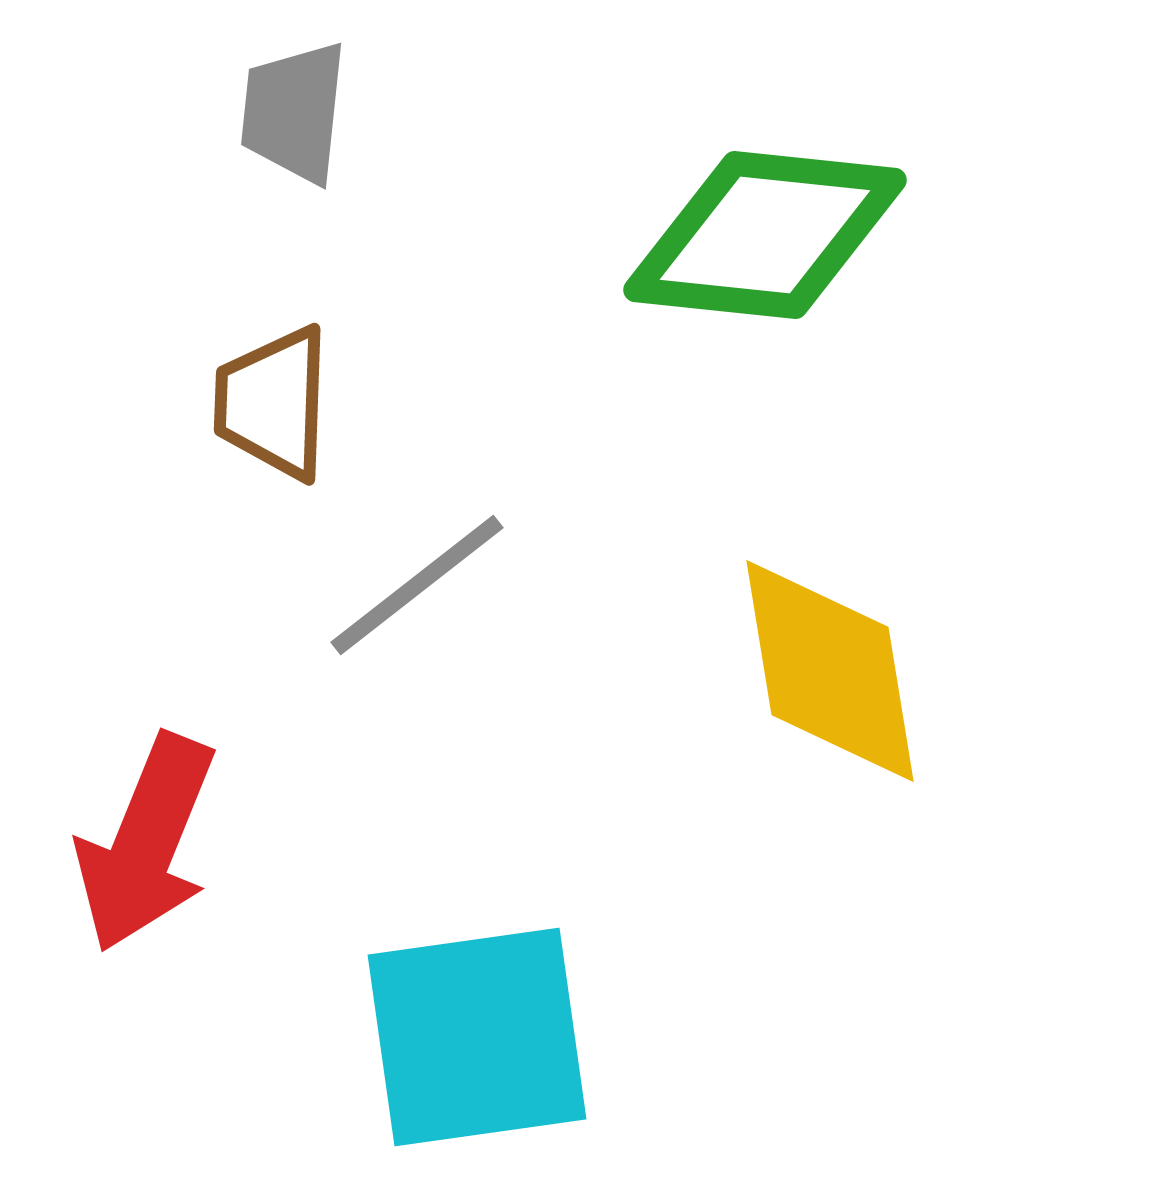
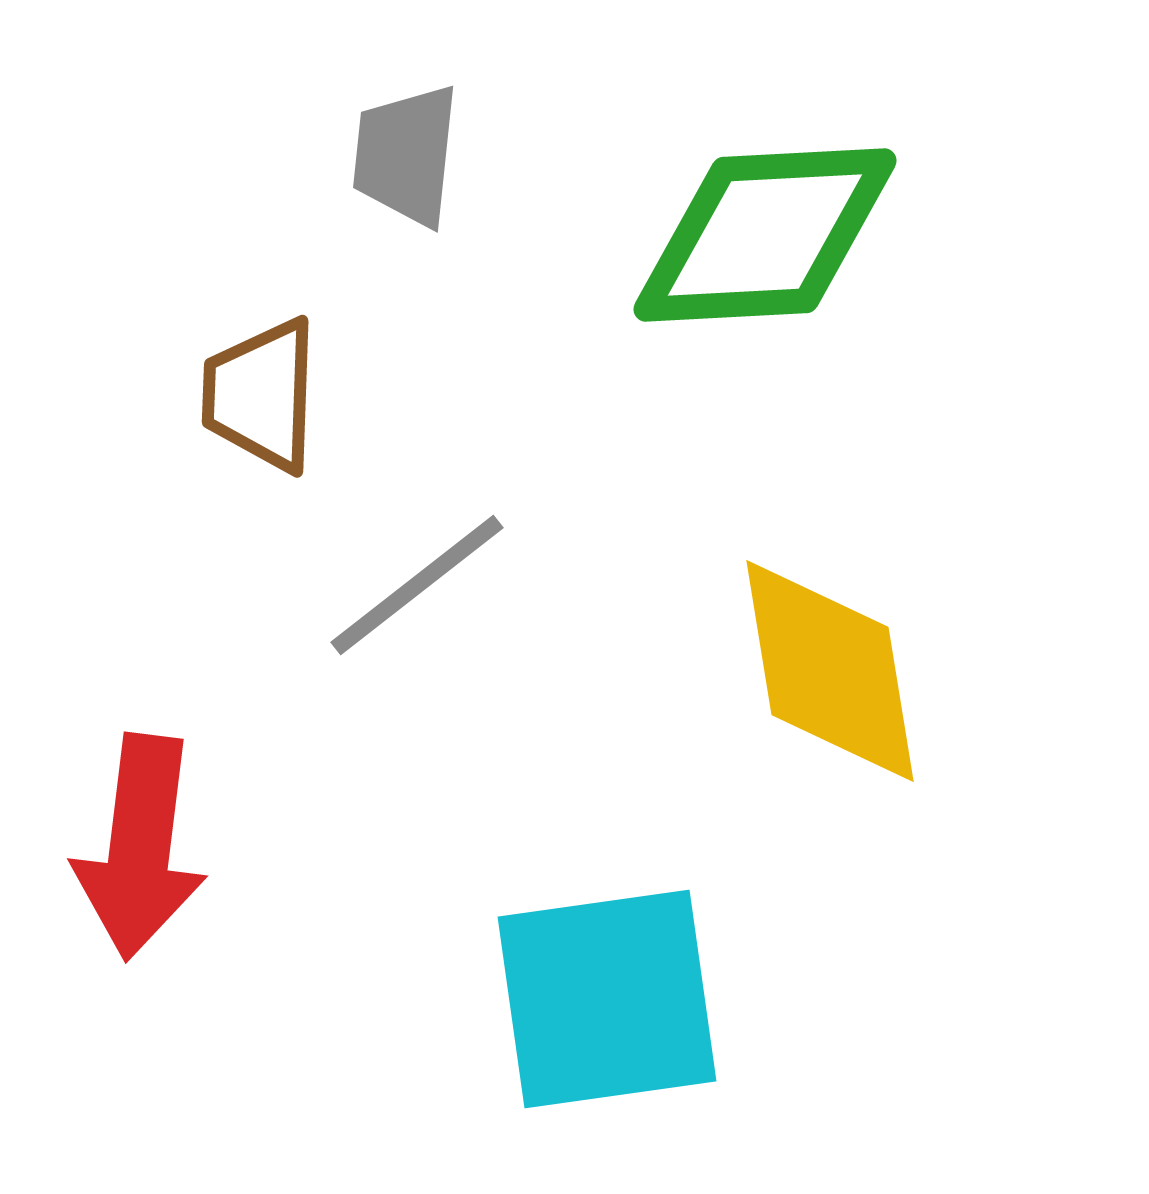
gray trapezoid: moved 112 px right, 43 px down
green diamond: rotated 9 degrees counterclockwise
brown trapezoid: moved 12 px left, 8 px up
red arrow: moved 6 px left, 4 px down; rotated 15 degrees counterclockwise
cyan square: moved 130 px right, 38 px up
